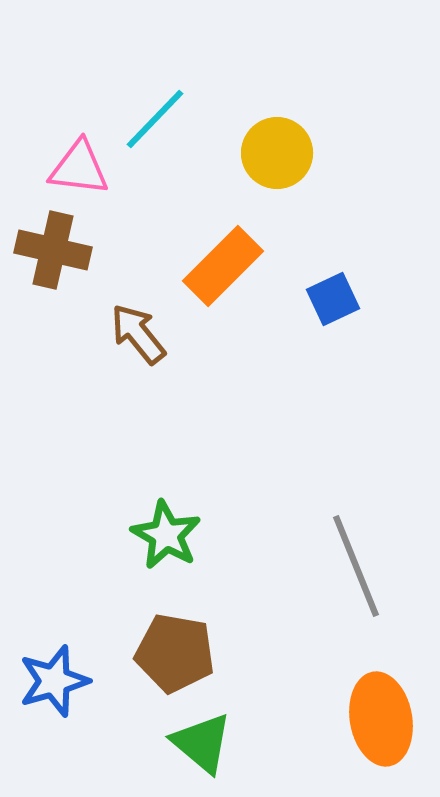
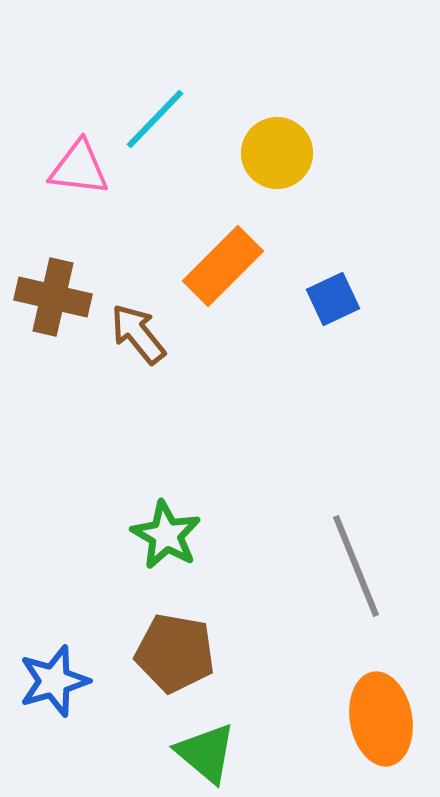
brown cross: moved 47 px down
green triangle: moved 4 px right, 10 px down
